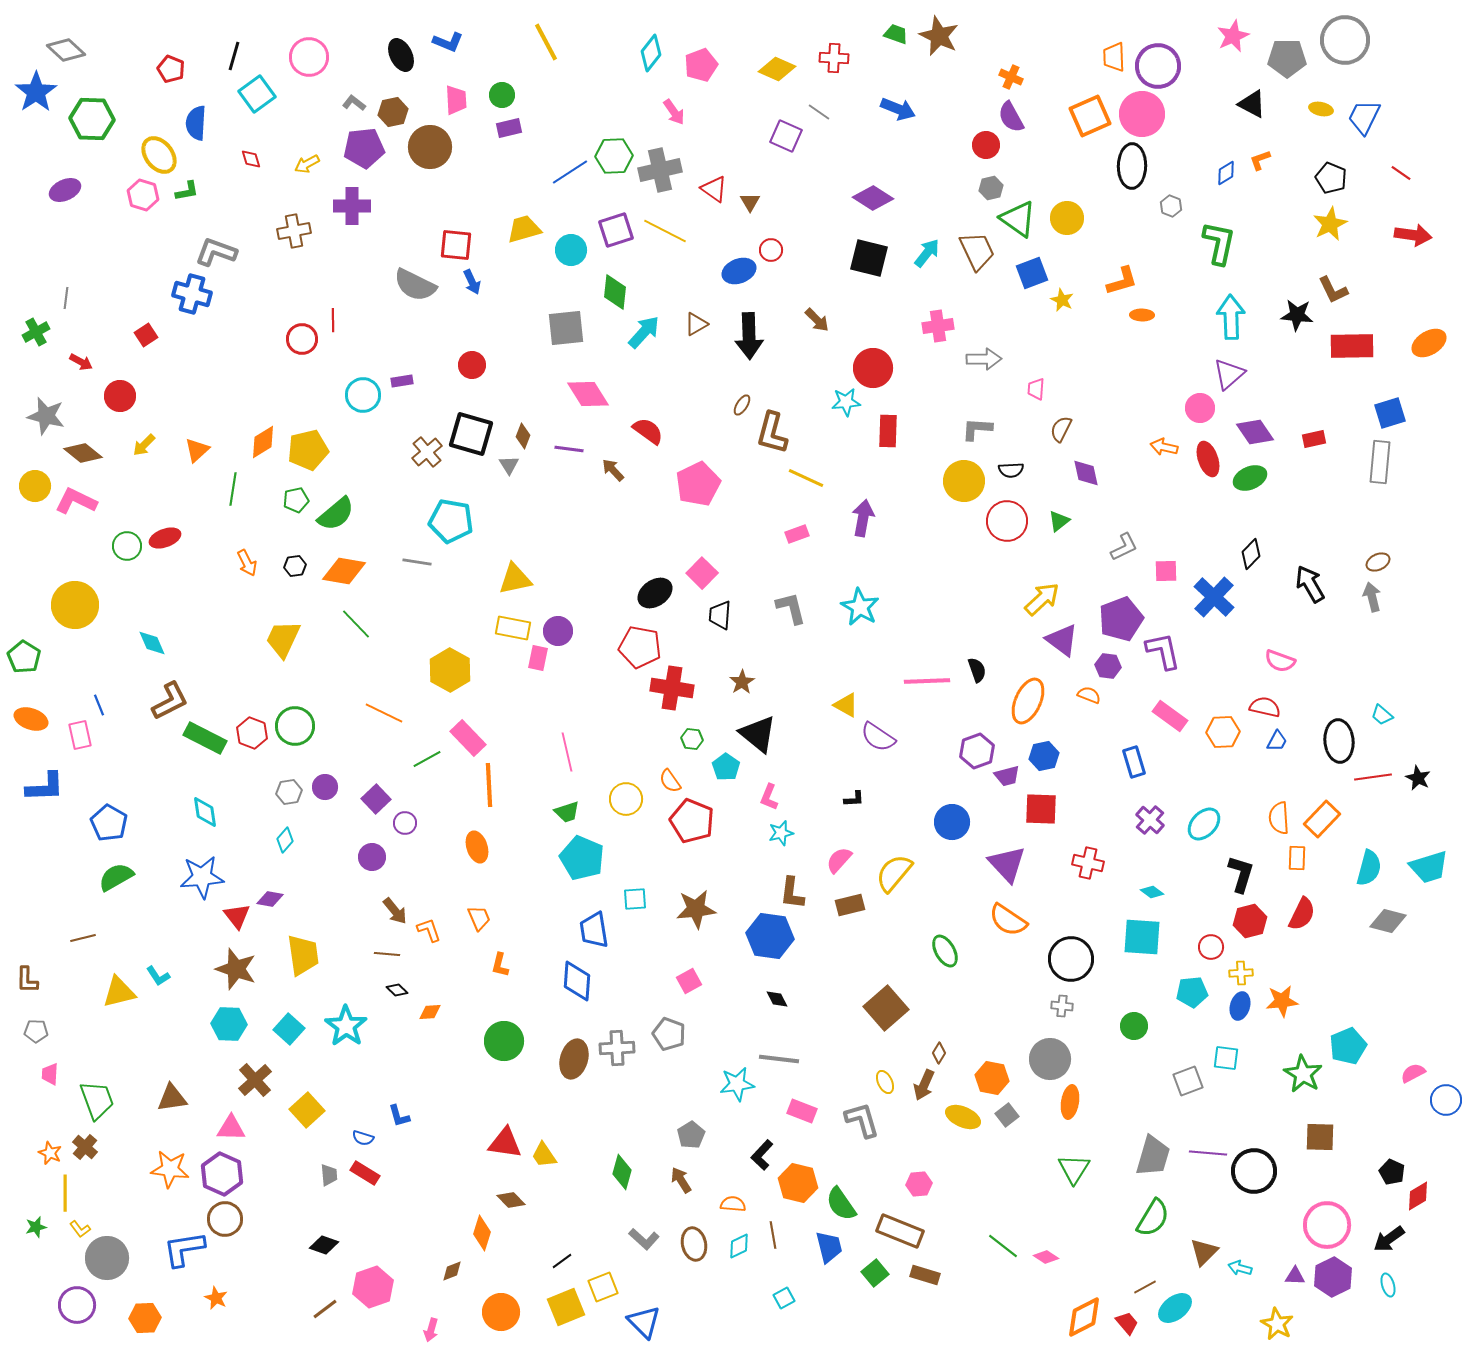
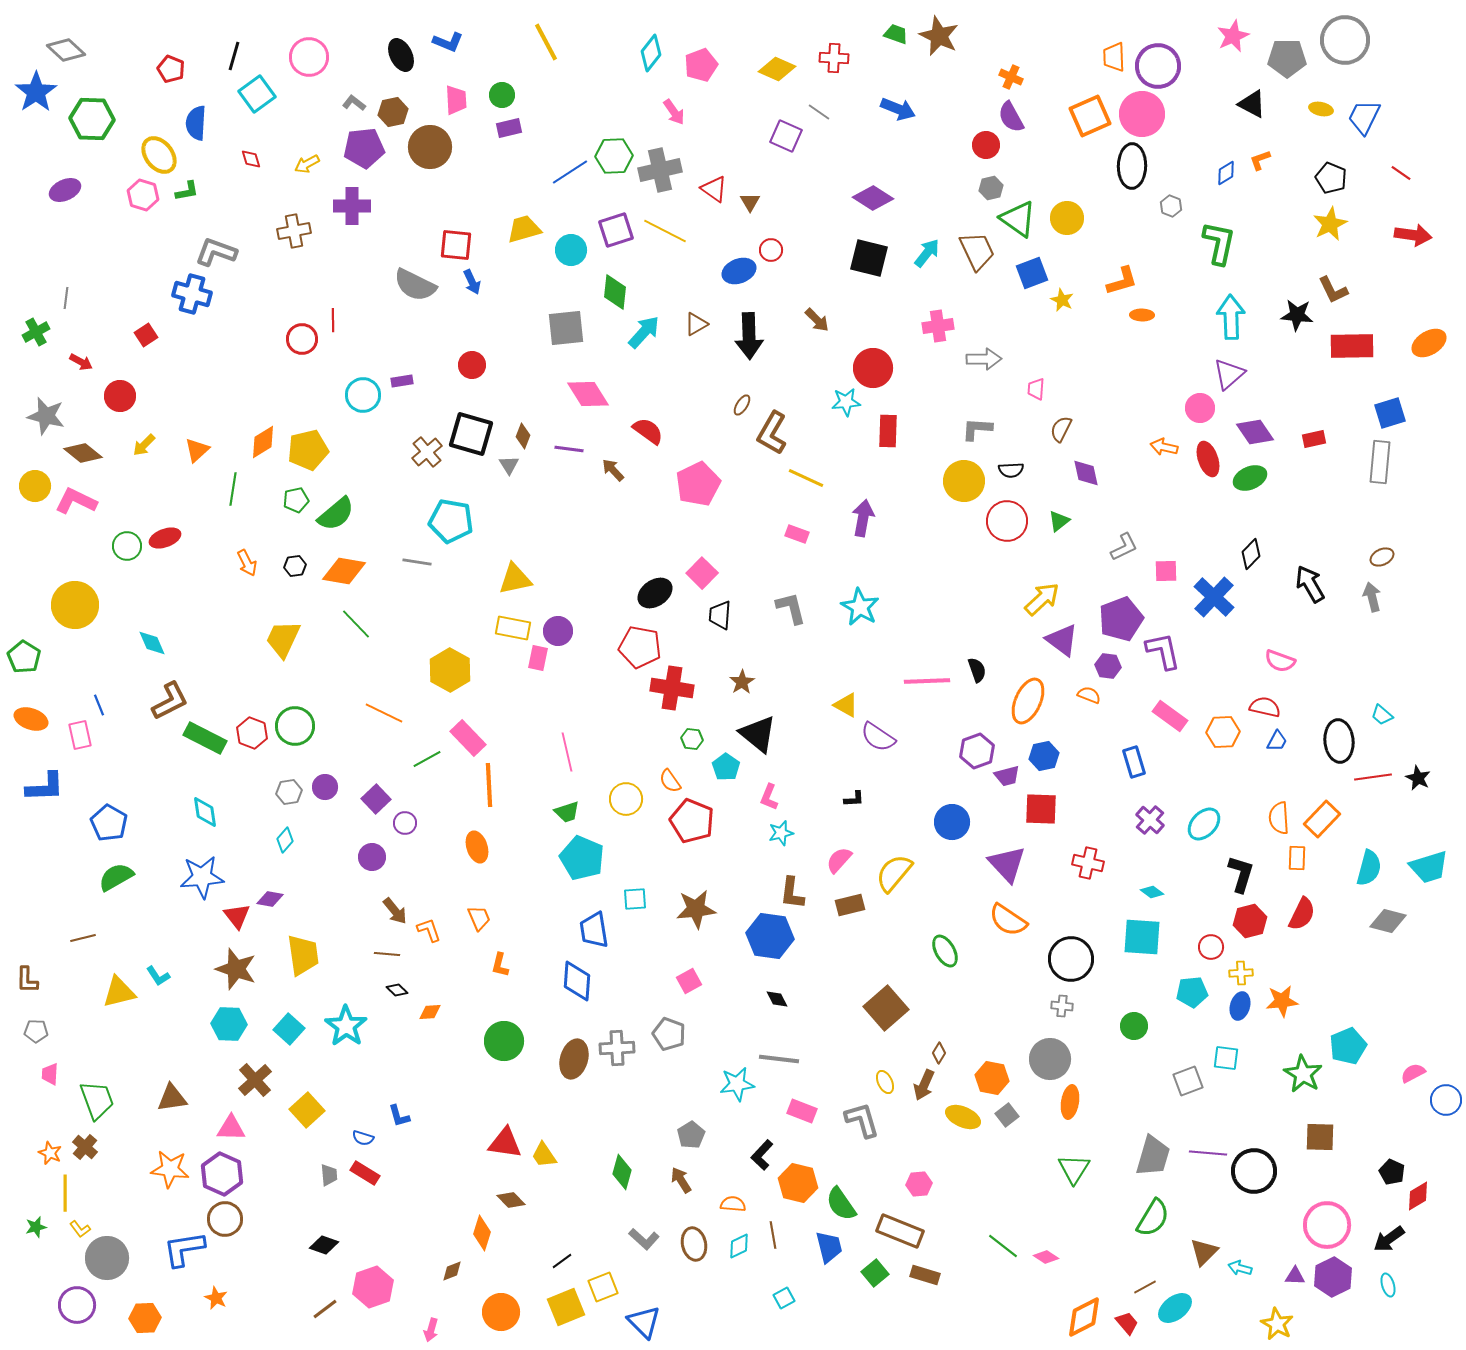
brown L-shape at (772, 433): rotated 15 degrees clockwise
pink rectangle at (797, 534): rotated 40 degrees clockwise
brown ellipse at (1378, 562): moved 4 px right, 5 px up
